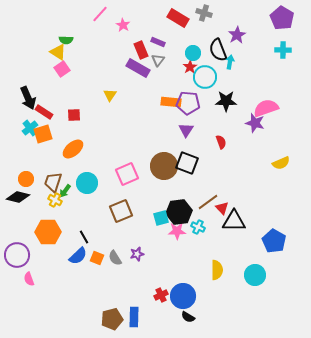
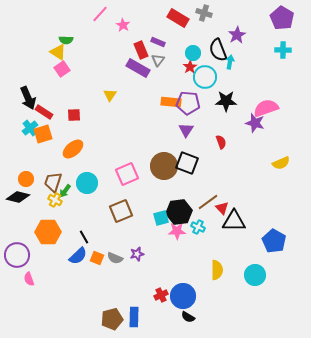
gray semicircle at (115, 258): rotated 35 degrees counterclockwise
